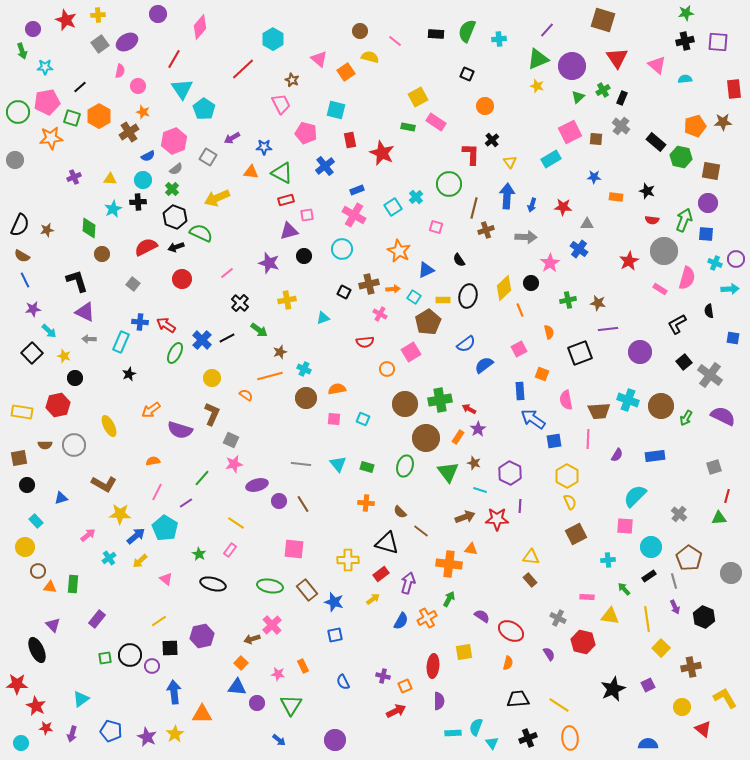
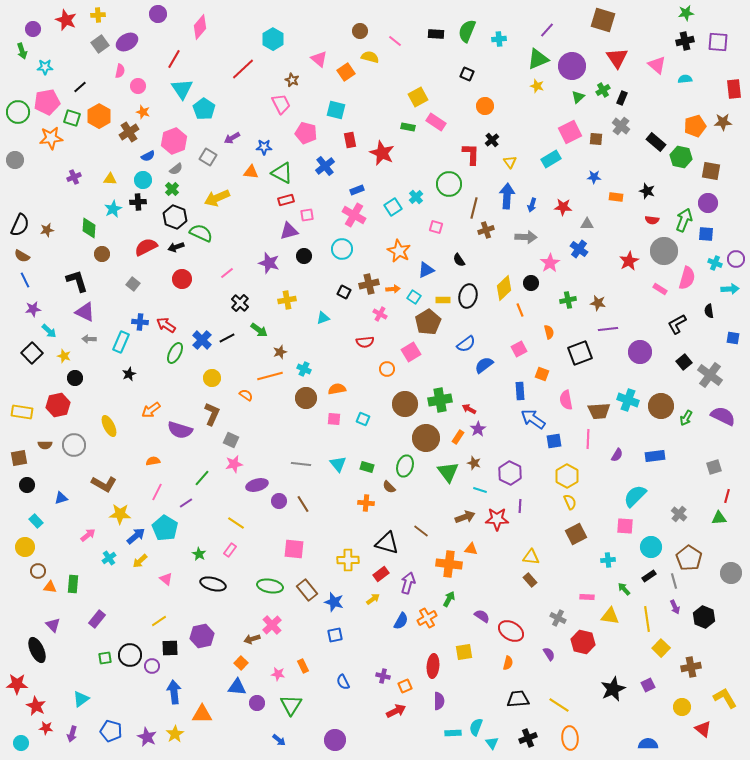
brown semicircle at (400, 512): moved 11 px left, 25 px up
